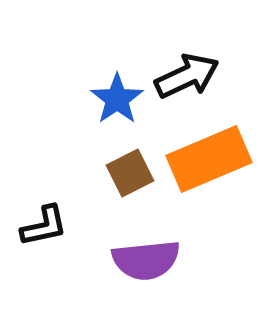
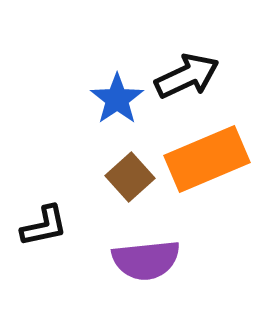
orange rectangle: moved 2 px left
brown square: moved 4 px down; rotated 15 degrees counterclockwise
